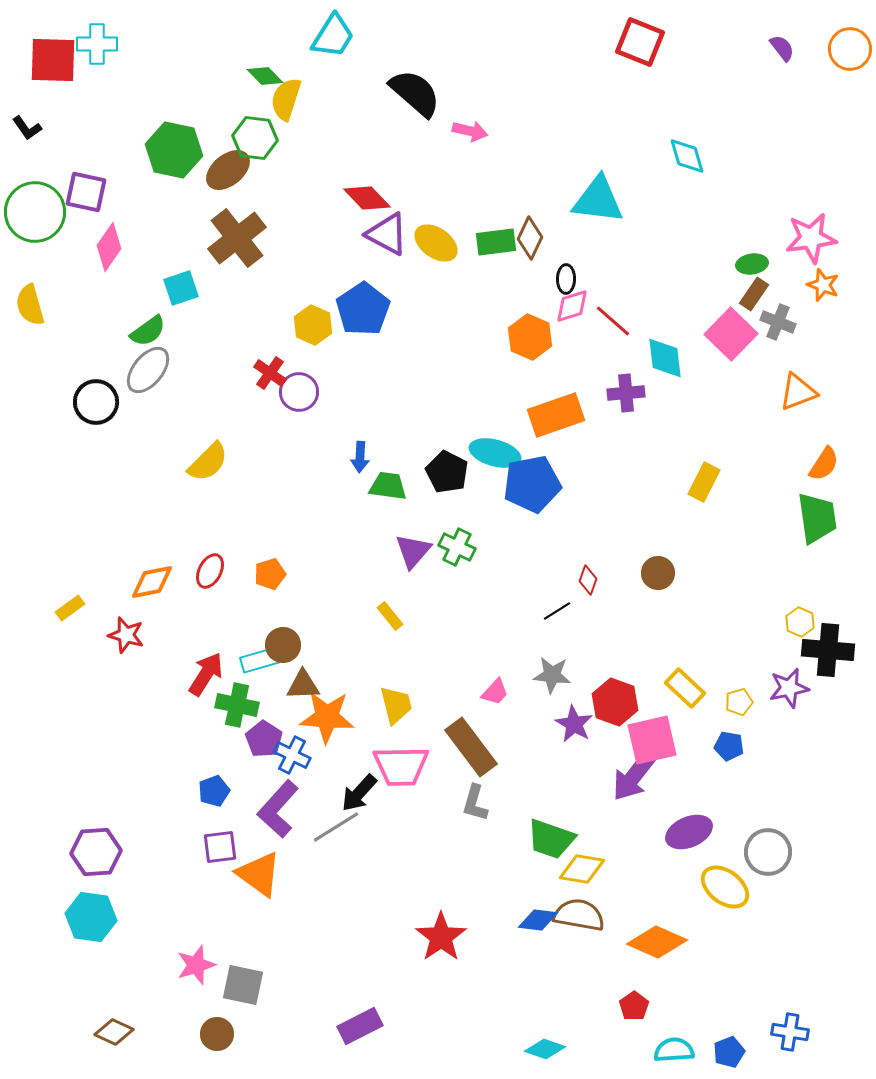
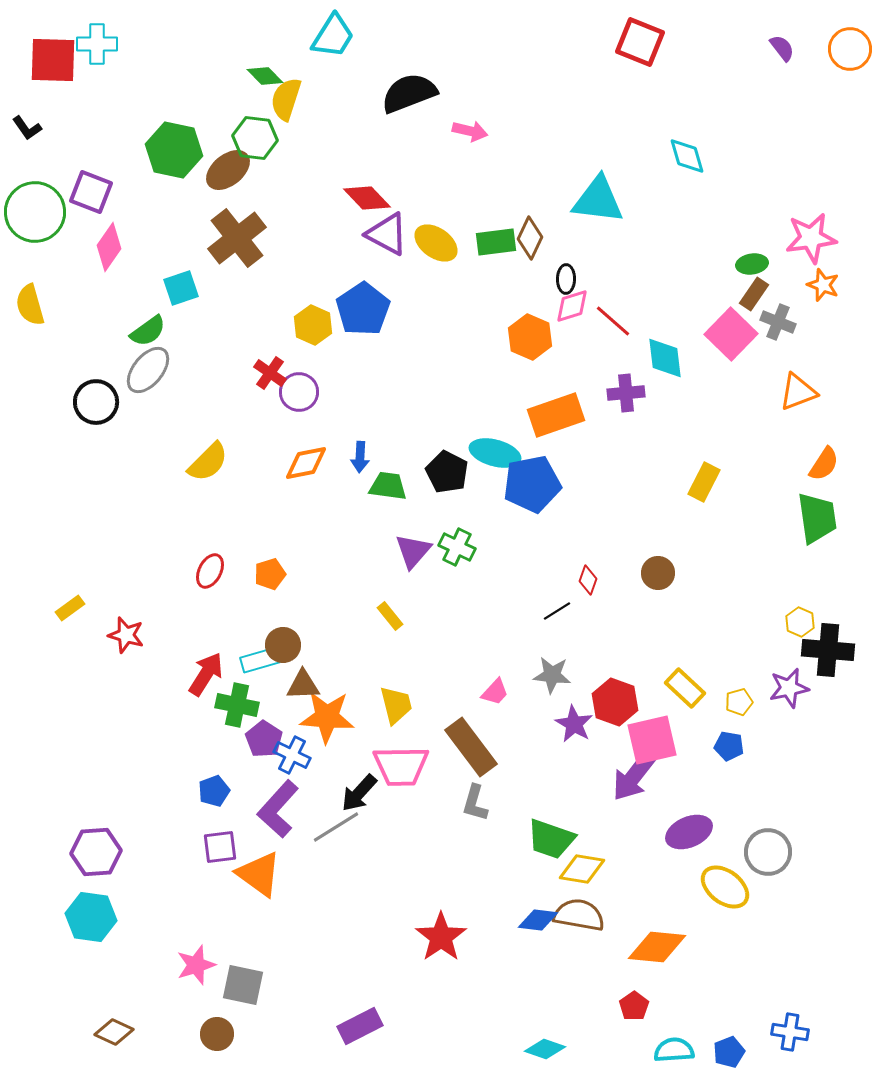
black semicircle at (415, 93): moved 6 px left; rotated 62 degrees counterclockwise
purple square at (86, 192): moved 5 px right; rotated 9 degrees clockwise
orange diamond at (152, 582): moved 154 px right, 119 px up
orange diamond at (657, 942): moved 5 px down; rotated 18 degrees counterclockwise
